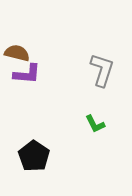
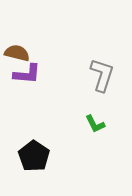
gray L-shape: moved 5 px down
